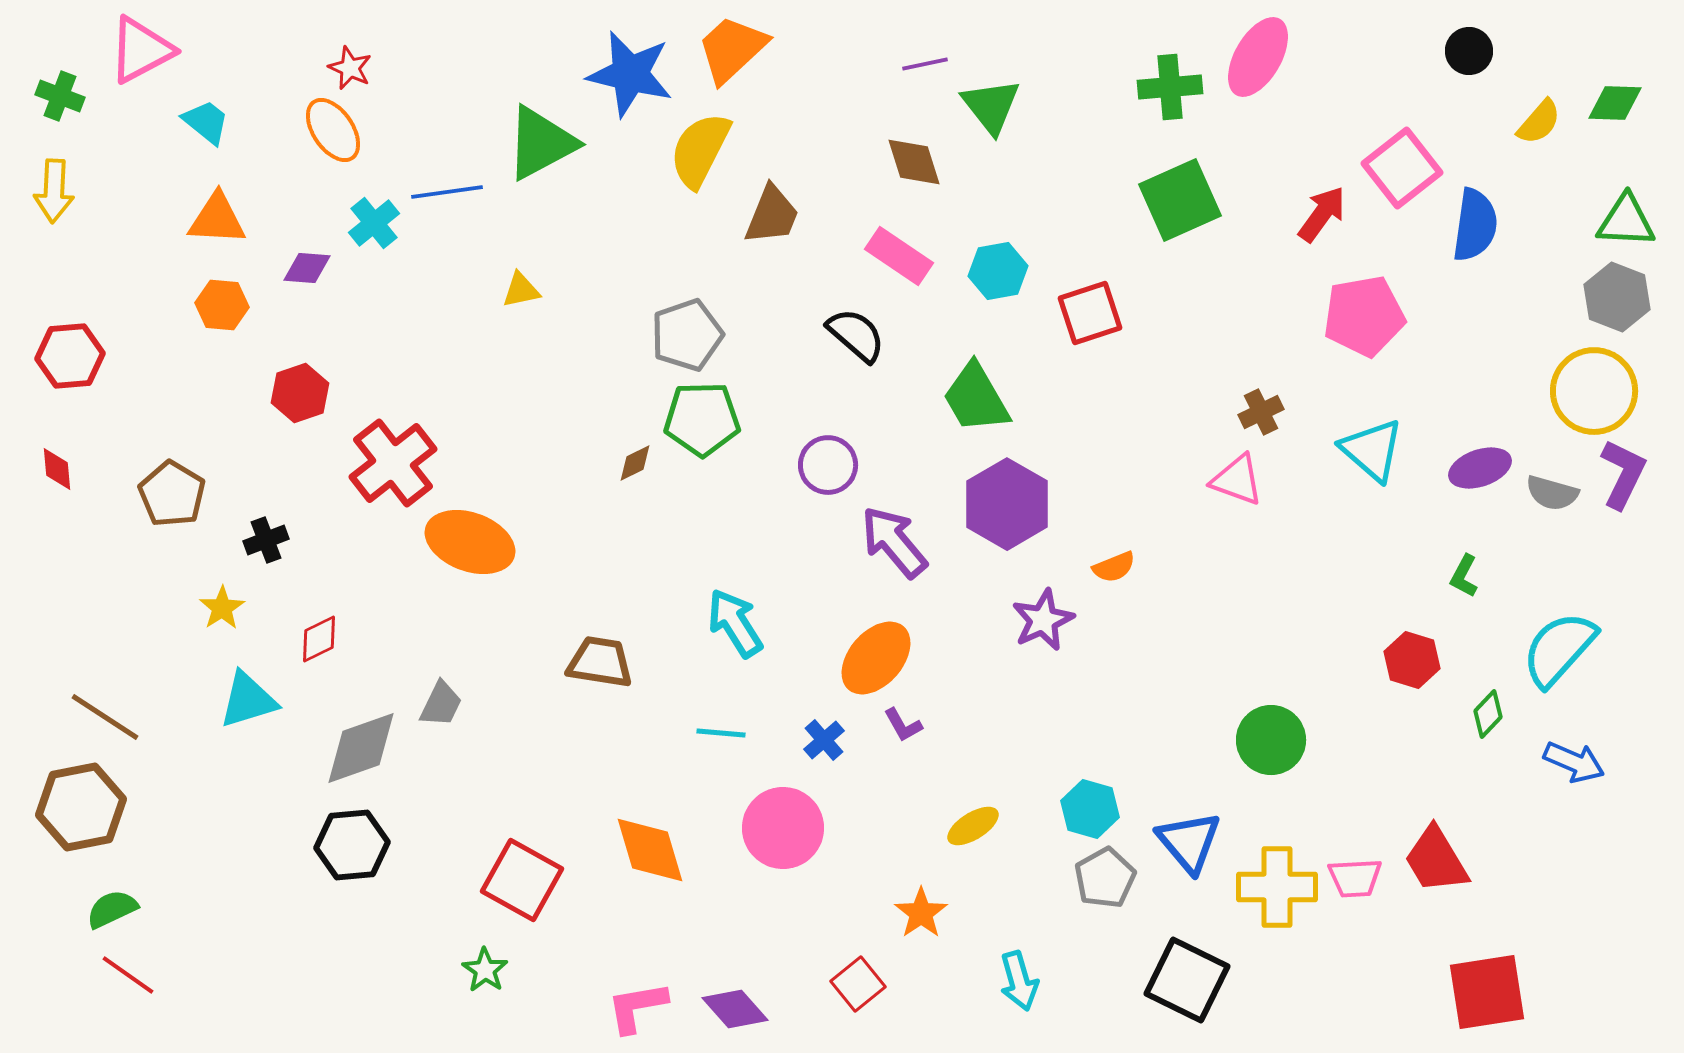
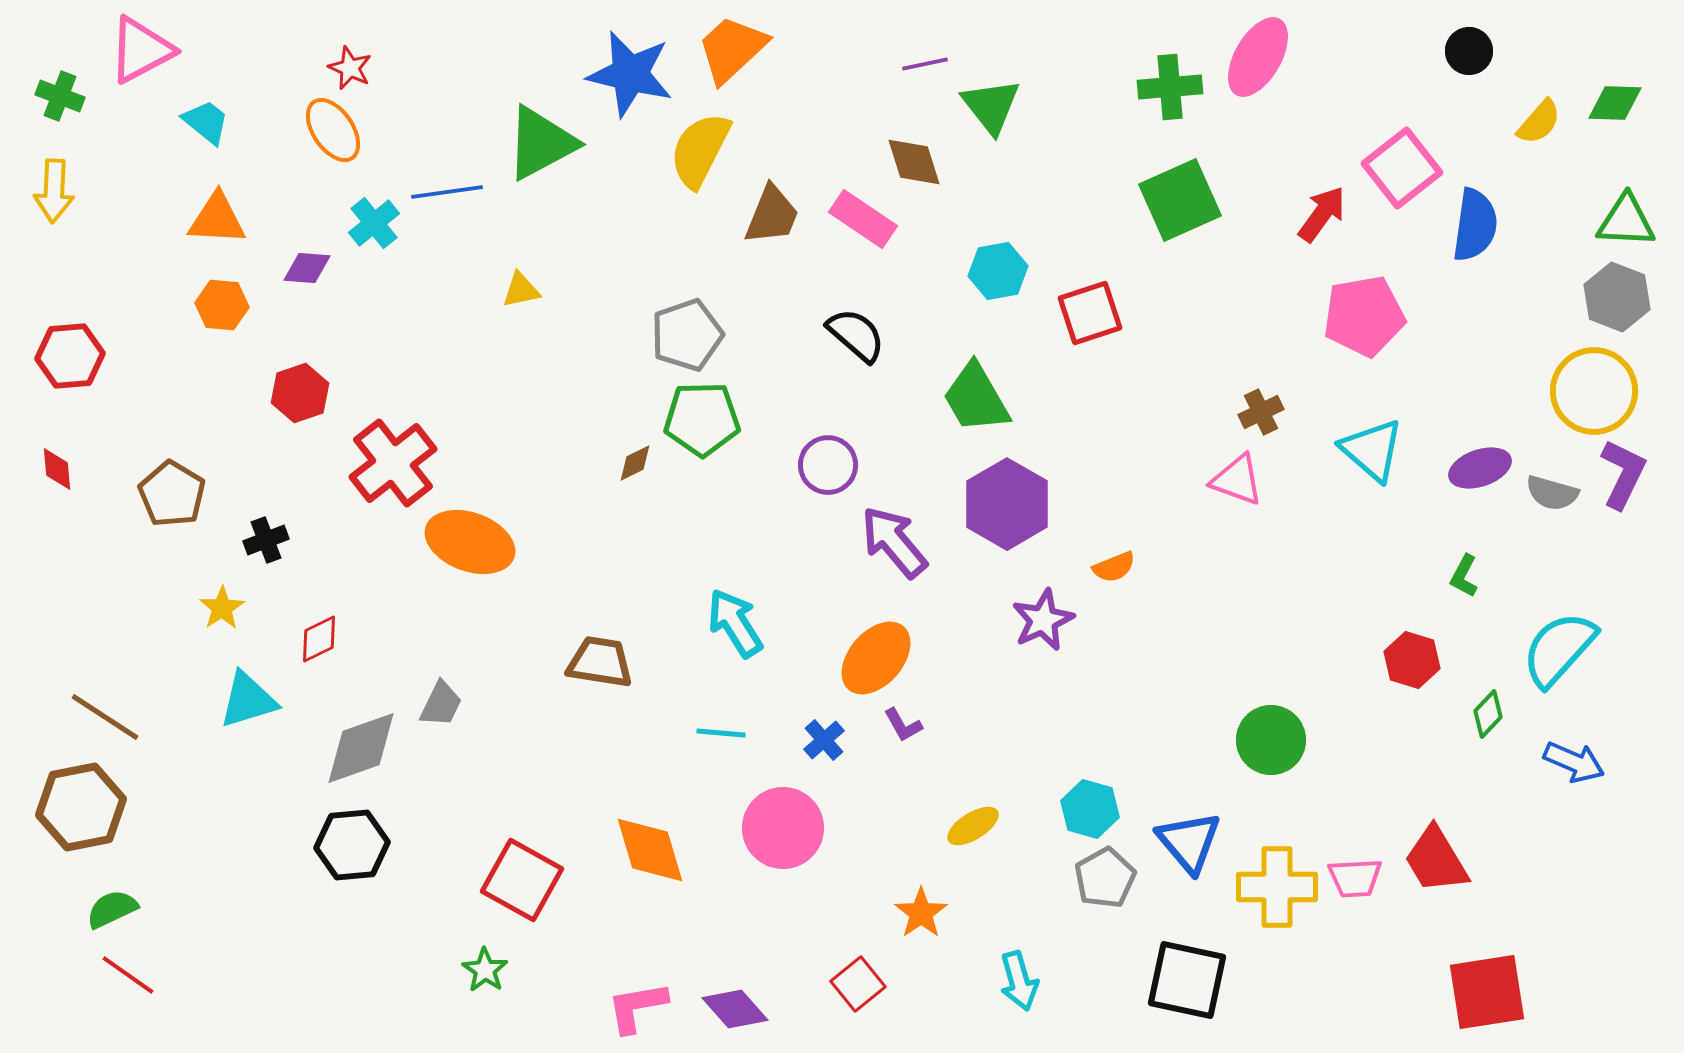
pink rectangle at (899, 256): moved 36 px left, 37 px up
black square at (1187, 980): rotated 14 degrees counterclockwise
